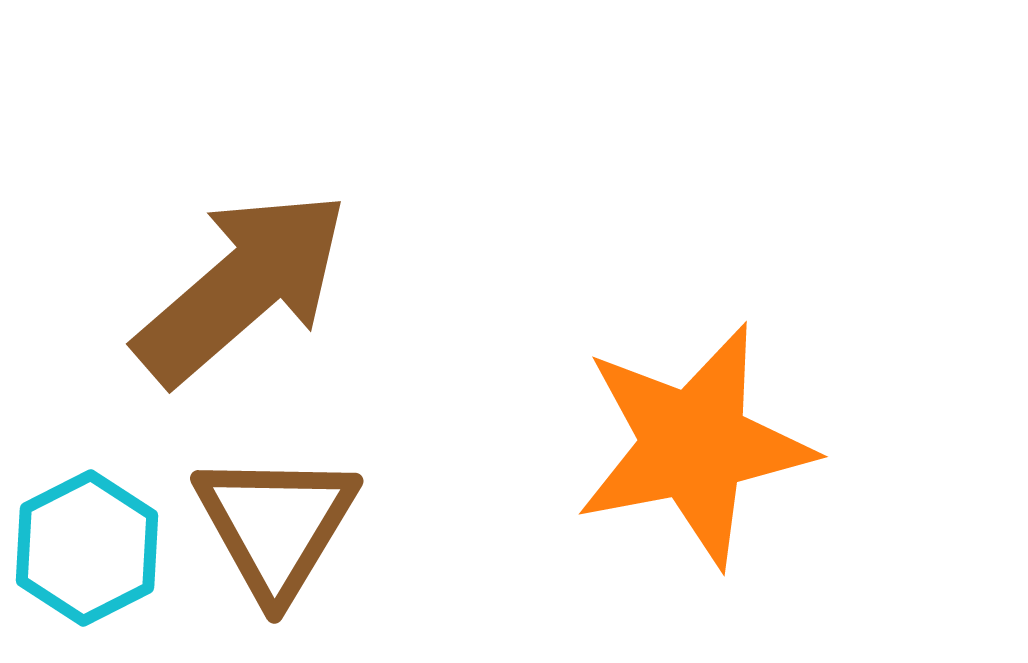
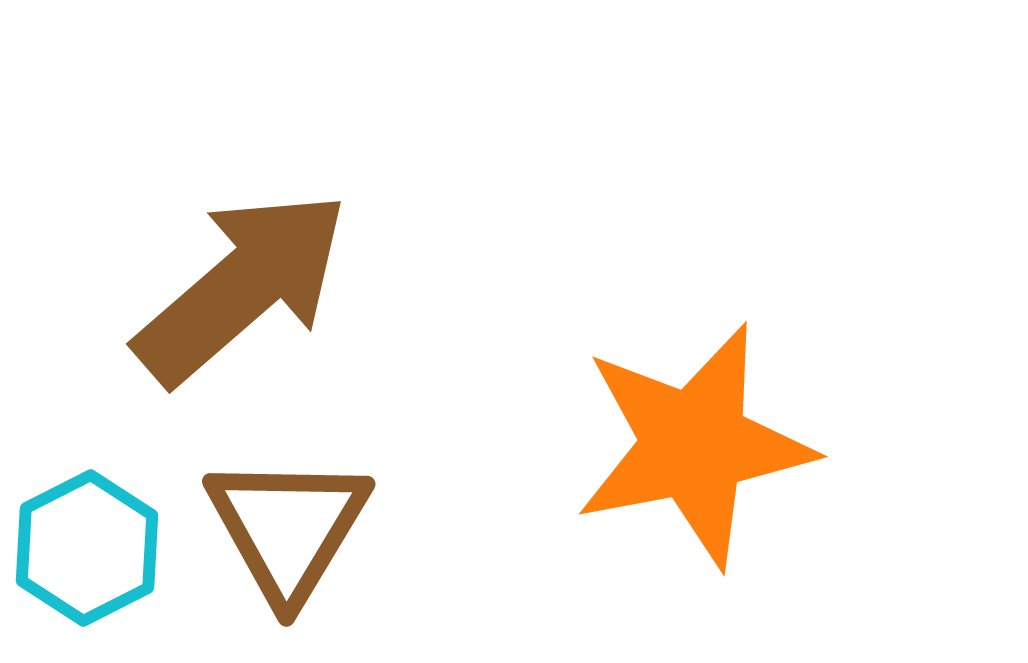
brown triangle: moved 12 px right, 3 px down
